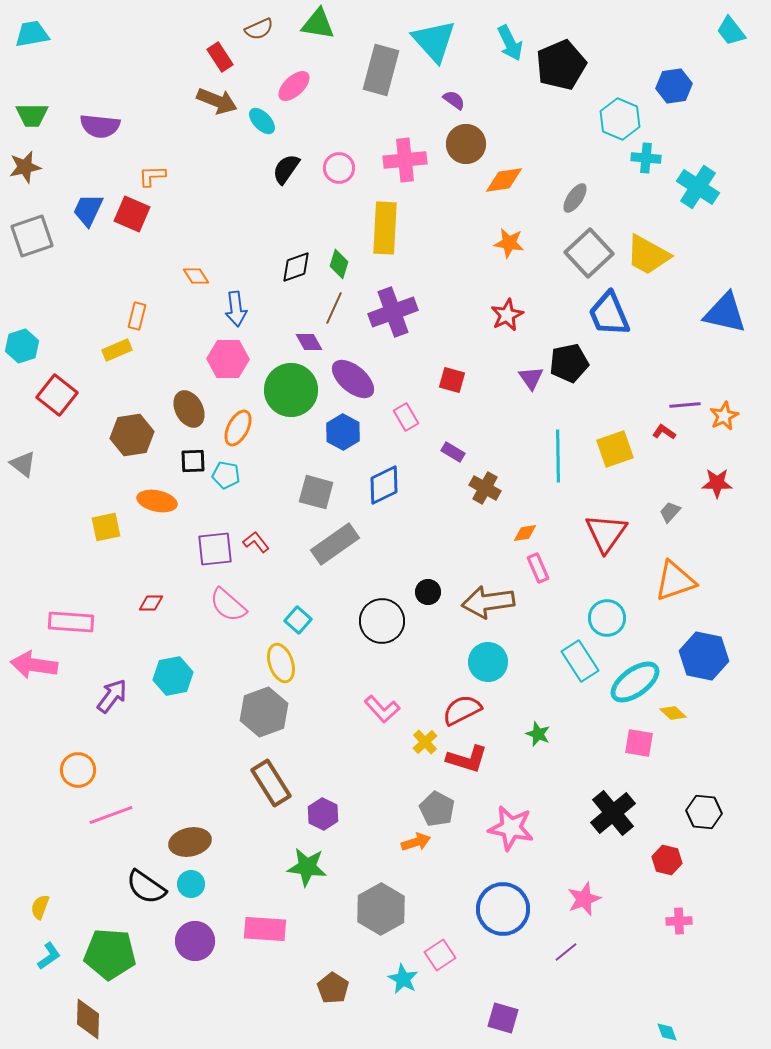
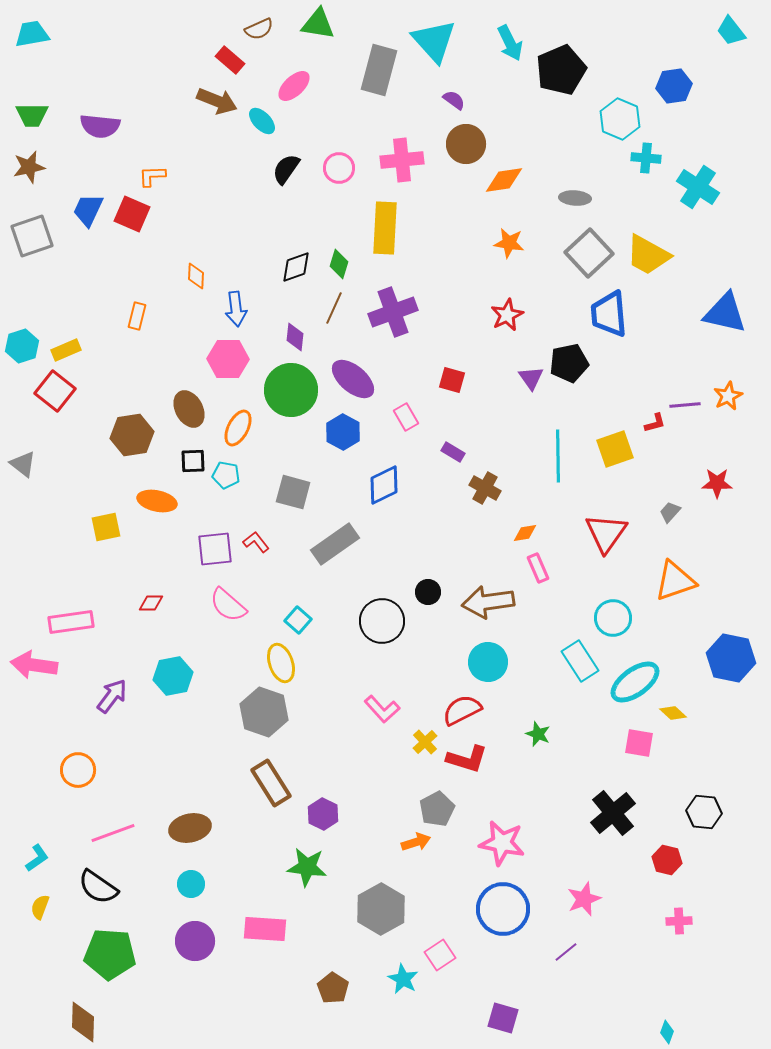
red rectangle at (220, 57): moved 10 px right, 3 px down; rotated 16 degrees counterclockwise
black pentagon at (561, 65): moved 5 px down
gray rectangle at (381, 70): moved 2 px left
pink cross at (405, 160): moved 3 px left
brown star at (25, 167): moved 4 px right
gray ellipse at (575, 198): rotated 60 degrees clockwise
orange diamond at (196, 276): rotated 36 degrees clockwise
blue trapezoid at (609, 314): rotated 18 degrees clockwise
purple diamond at (309, 342): moved 14 px left, 5 px up; rotated 36 degrees clockwise
yellow rectangle at (117, 350): moved 51 px left
red square at (57, 395): moved 2 px left, 4 px up
orange star at (724, 416): moved 4 px right, 20 px up
red L-shape at (664, 432): moved 9 px left, 9 px up; rotated 130 degrees clockwise
gray square at (316, 492): moved 23 px left
cyan circle at (607, 618): moved 6 px right
pink rectangle at (71, 622): rotated 12 degrees counterclockwise
blue hexagon at (704, 656): moved 27 px right, 2 px down
gray hexagon at (264, 712): rotated 21 degrees counterclockwise
gray pentagon at (437, 809): rotated 16 degrees clockwise
pink line at (111, 815): moved 2 px right, 18 px down
pink star at (511, 828): moved 9 px left, 15 px down
brown ellipse at (190, 842): moved 14 px up
black semicircle at (146, 887): moved 48 px left
cyan L-shape at (49, 956): moved 12 px left, 98 px up
brown diamond at (88, 1019): moved 5 px left, 3 px down
cyan diamond at (667, 1032): rotated 40 degrees clockwise
